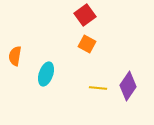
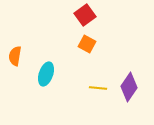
purple diamond: moved 1 px right, 1 px down
